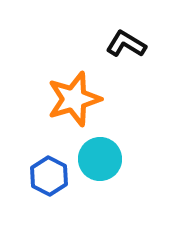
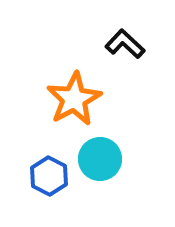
black L-shape: moved 1 px left; rotated 12 degrees clockwise
orange star: rotated 12 degrees counterclockwise
